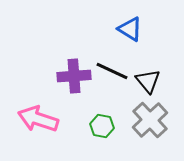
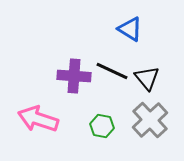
purple cross: rotated 8 degrees clockwise
black triangle: moved 1 px left, 3 px up
